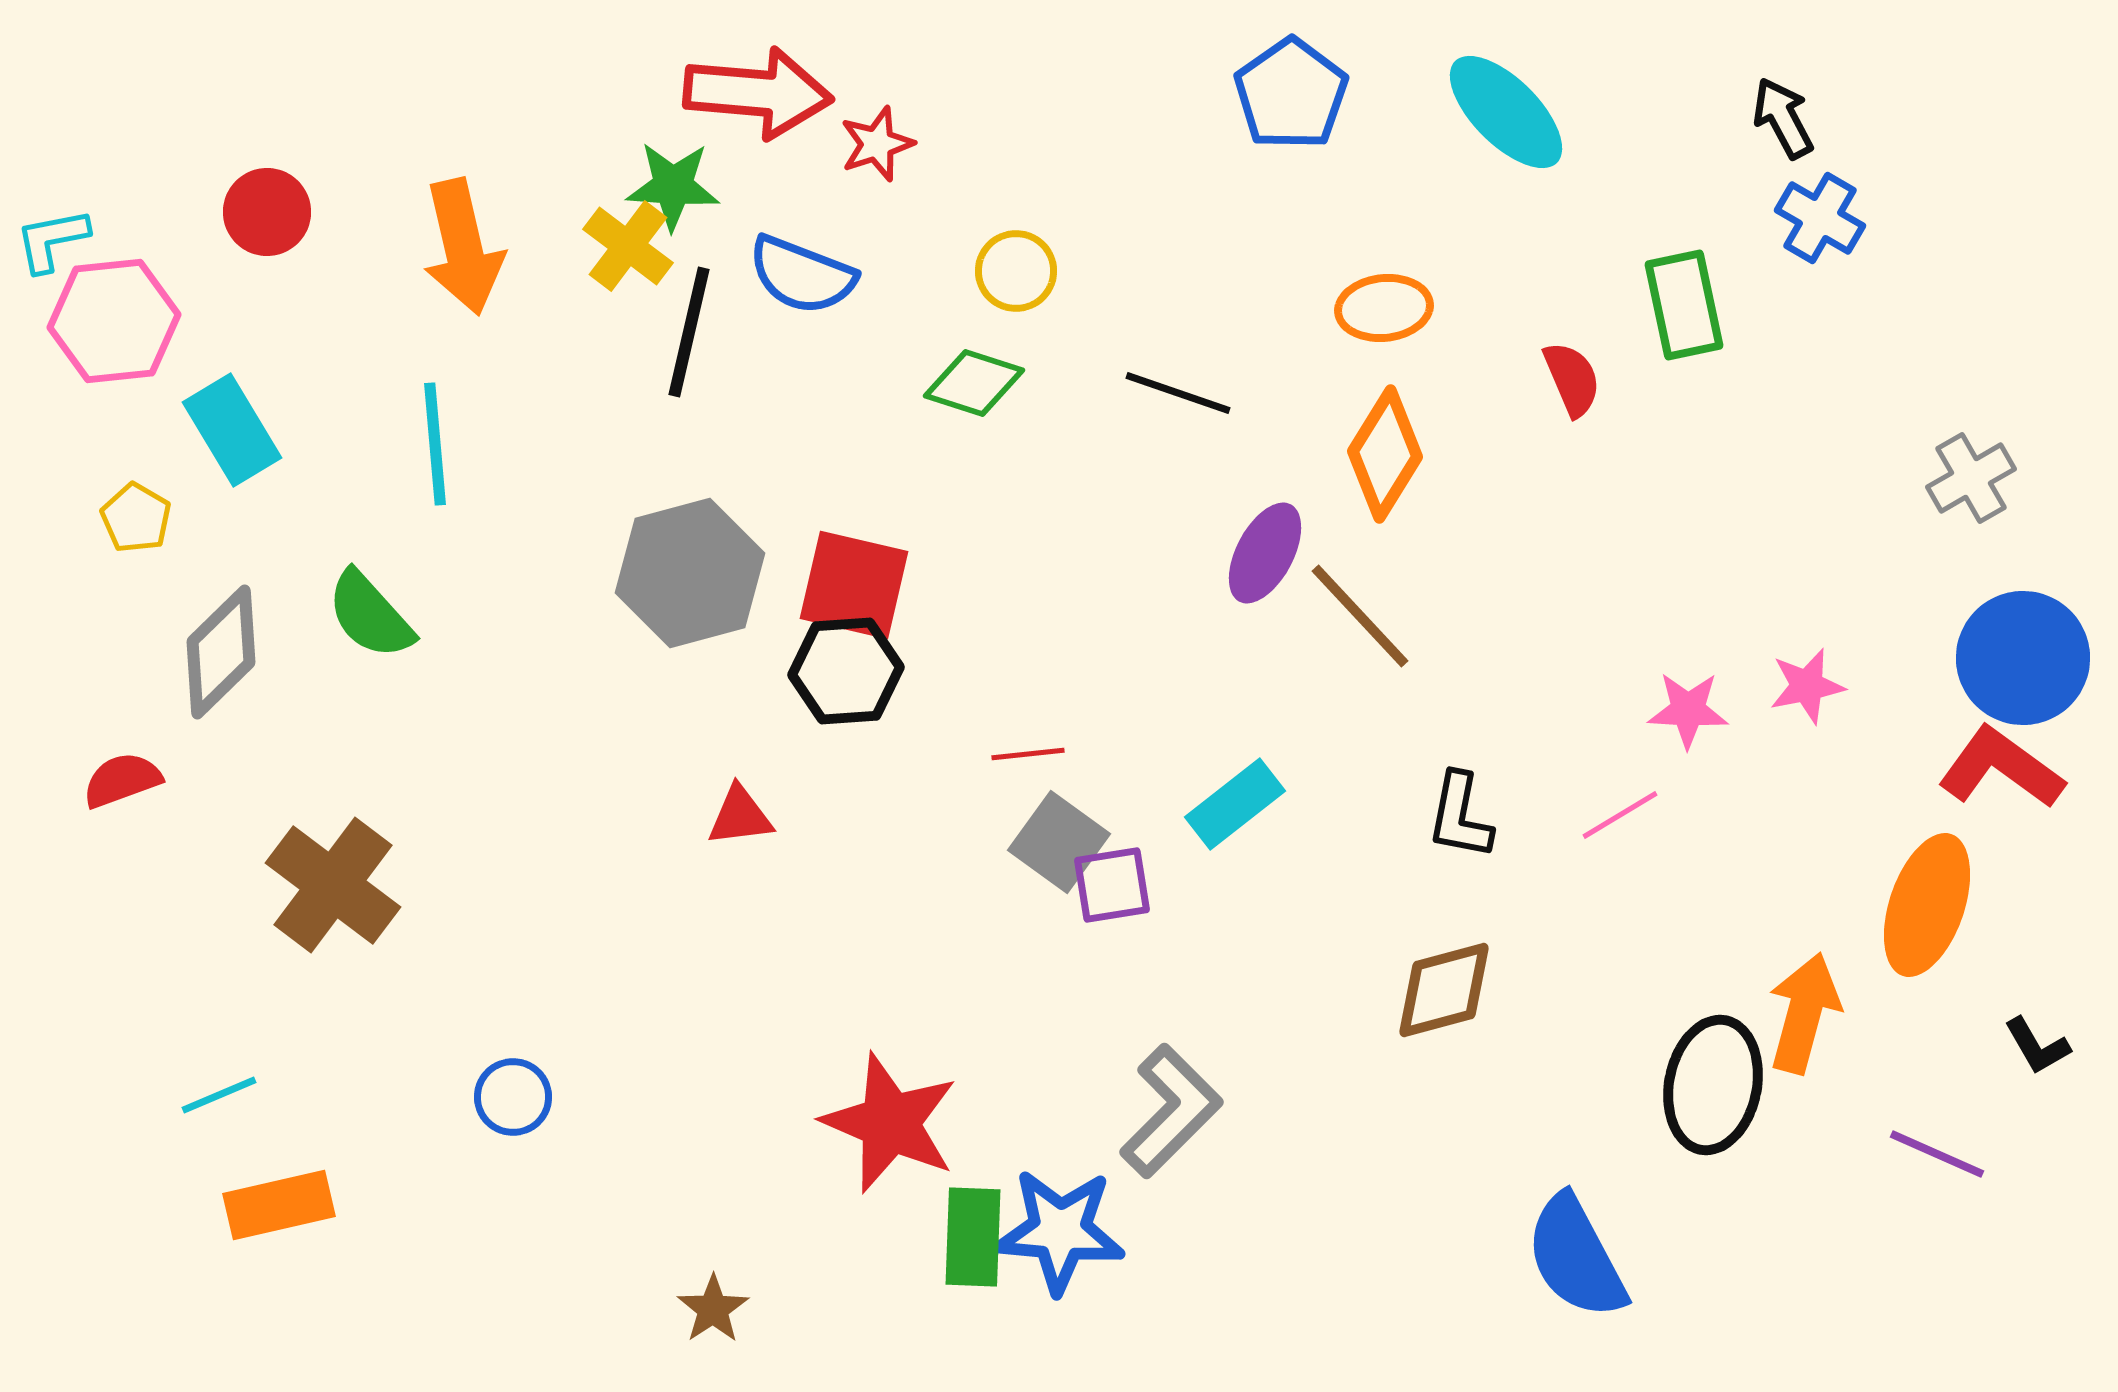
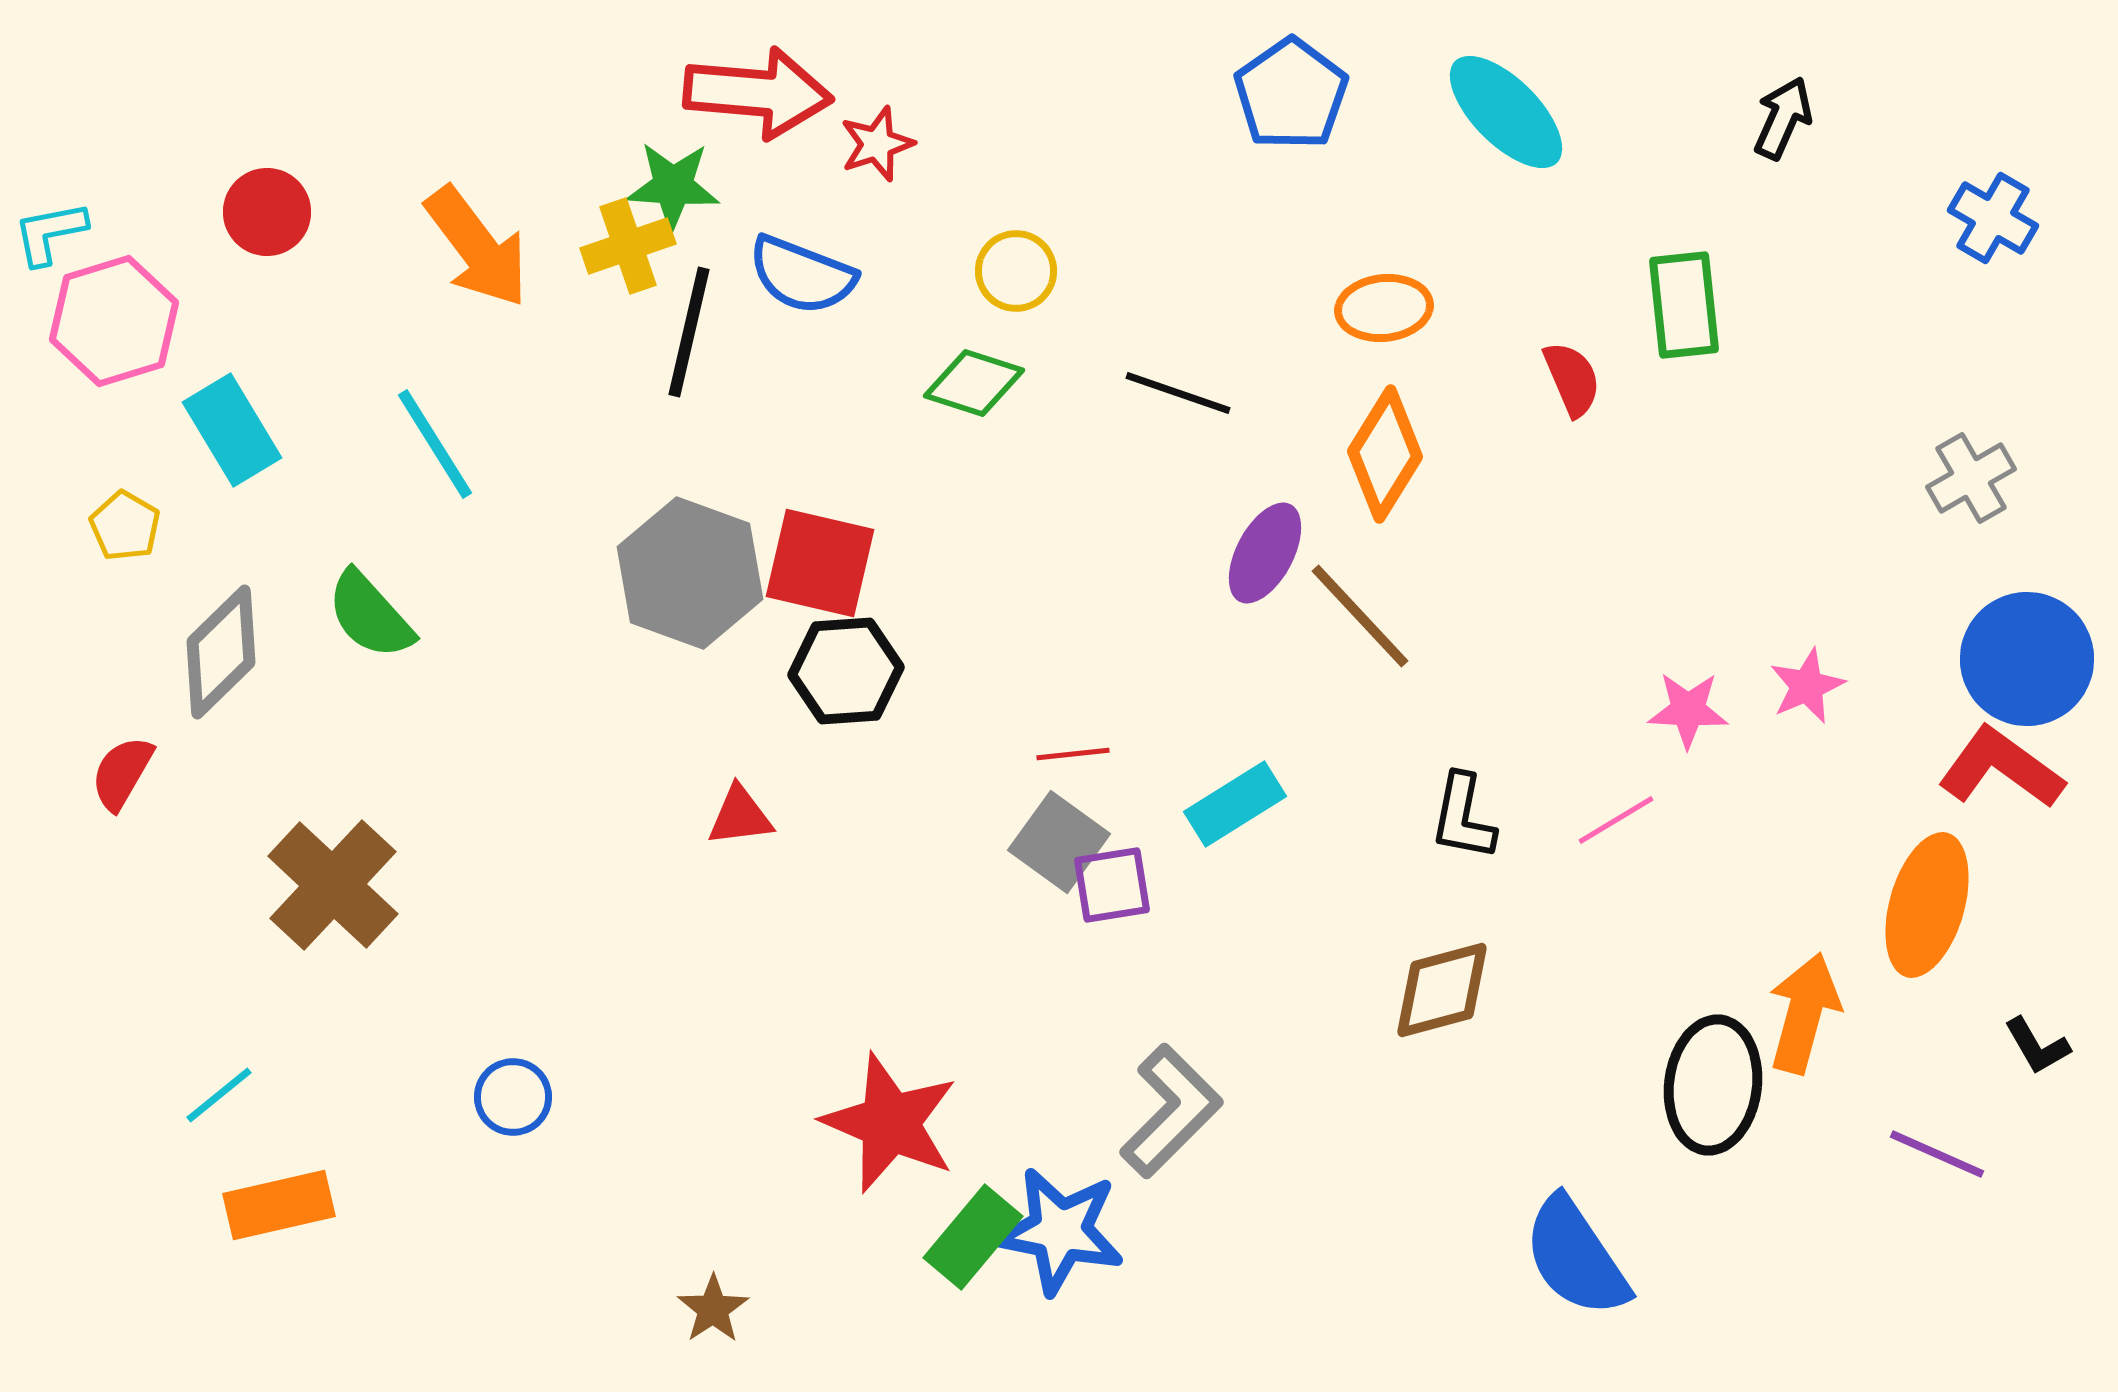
black arrow at (1783, 118): rotated 52 degrees clockwise
blue cross at (1820, 218): moved 173 px right
cyan L-shape at (52, 240): moved 2 px left, 7 px up
yellow cross at (628, 246): rotated 34 degrees clockwise
orange arrow at (463, 247): moved 14 px right; rotated 24 degrees counterclockwise
green rectangle at (1684, 305): rotated 6 degrees clockwise
pink hexagon at (114, 321): rotated 11 degrees counterclockwise
cyan line at (435, 444): rotated 27 degrees counterclockwise
yellow pentagon at (136, 518): moved 11 px left, 8 px down
gray hexagon at (690, 573): rotated 25 degrees counterclockwise
red square at (854, 585): moved 34 px left, 22 px up
blue circle at (2023, 658): moved 4 px right, 1 px down
pink star at (1807, 686): rotated 12 degrees counterclockwise
red line at (1028, 754): moved 45 px right
red semicircle at (122, 780): moved 7 px up; rotated 40 degrees counterclockwise
cyan rectangle at (1235, 804): rotated 6 degrees clockwise
pink line at (1620, 815): moved 4 px left, 5 px down
black L-shape at (1460, 816): moved 3 px right, 1 px down
brown cross at (333, 885): rotated 6 degrees clockwise
orange ellipse at (1927, 905): rotated 3 degrees counterclockwise
brown diamond at (1444, 990): moved 2 px left
black ellipse at (1713, 1085): rotated 4 degrees counterclockwise
cyan line at (219, 1095): rotated 16 degrees counterclockwise
blue star at (1060, 1231): rotated 6 degrees clockwise
green rectangle at (973, 1237): rotated 38 degrees clockwise
blue semicircle at (1576, 1257): rotated 6 degrees counterclockwise
